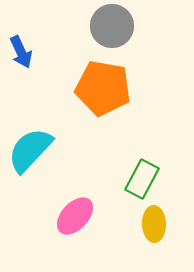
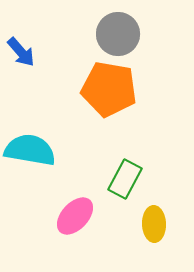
gray circle: moved 6 px right, 8 px down
blue arrow: rotated 16 degrees counterclockwise
orange pentagon: moved 6 px right, 1 px down
cyan semicircle: rotated 57 degrees clockwise
green rectangle: moved 17 px left
